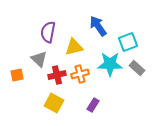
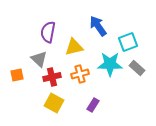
red cross: moved 5 px left, 2 px down
